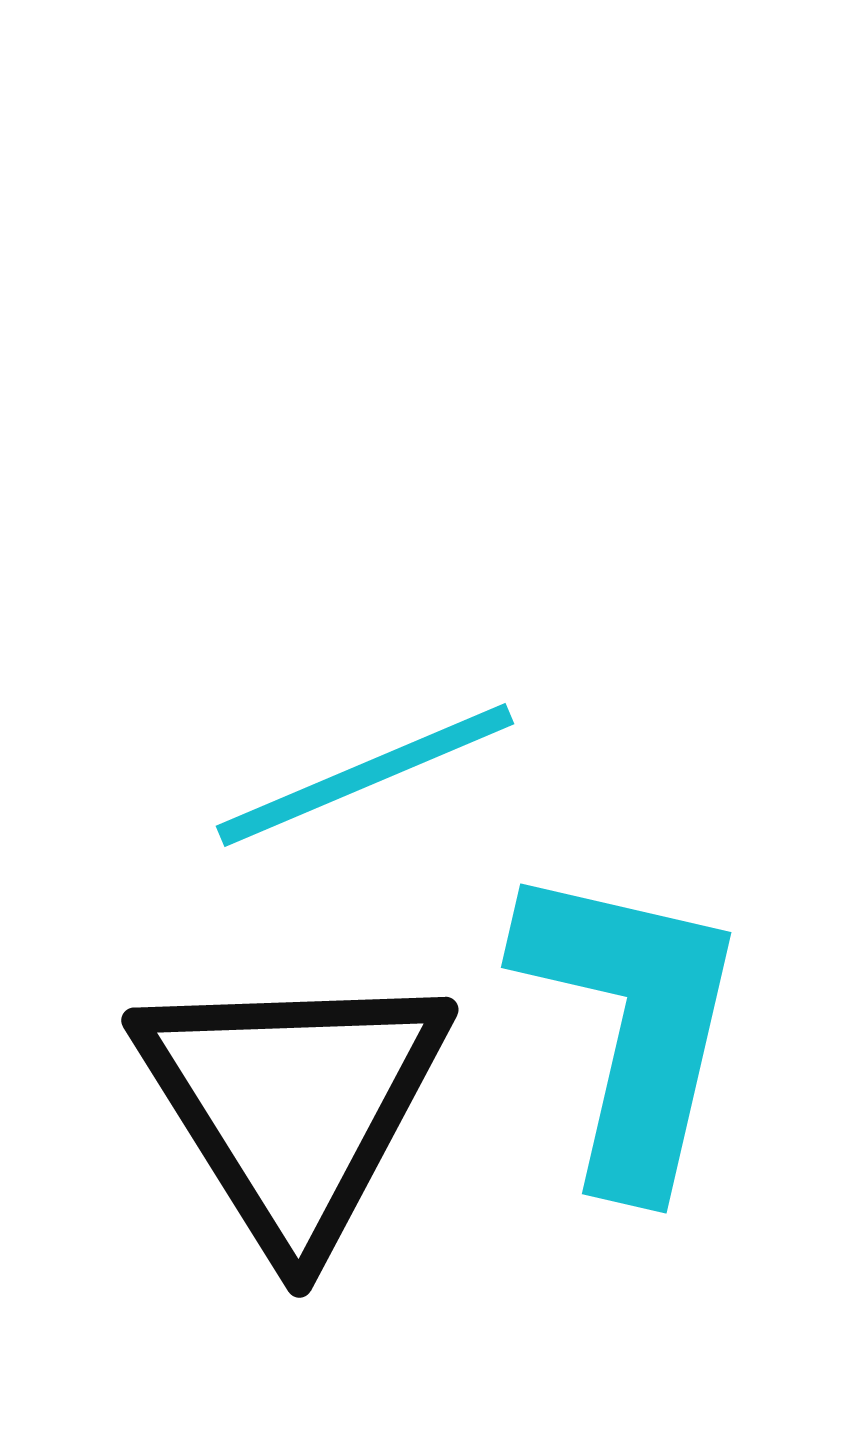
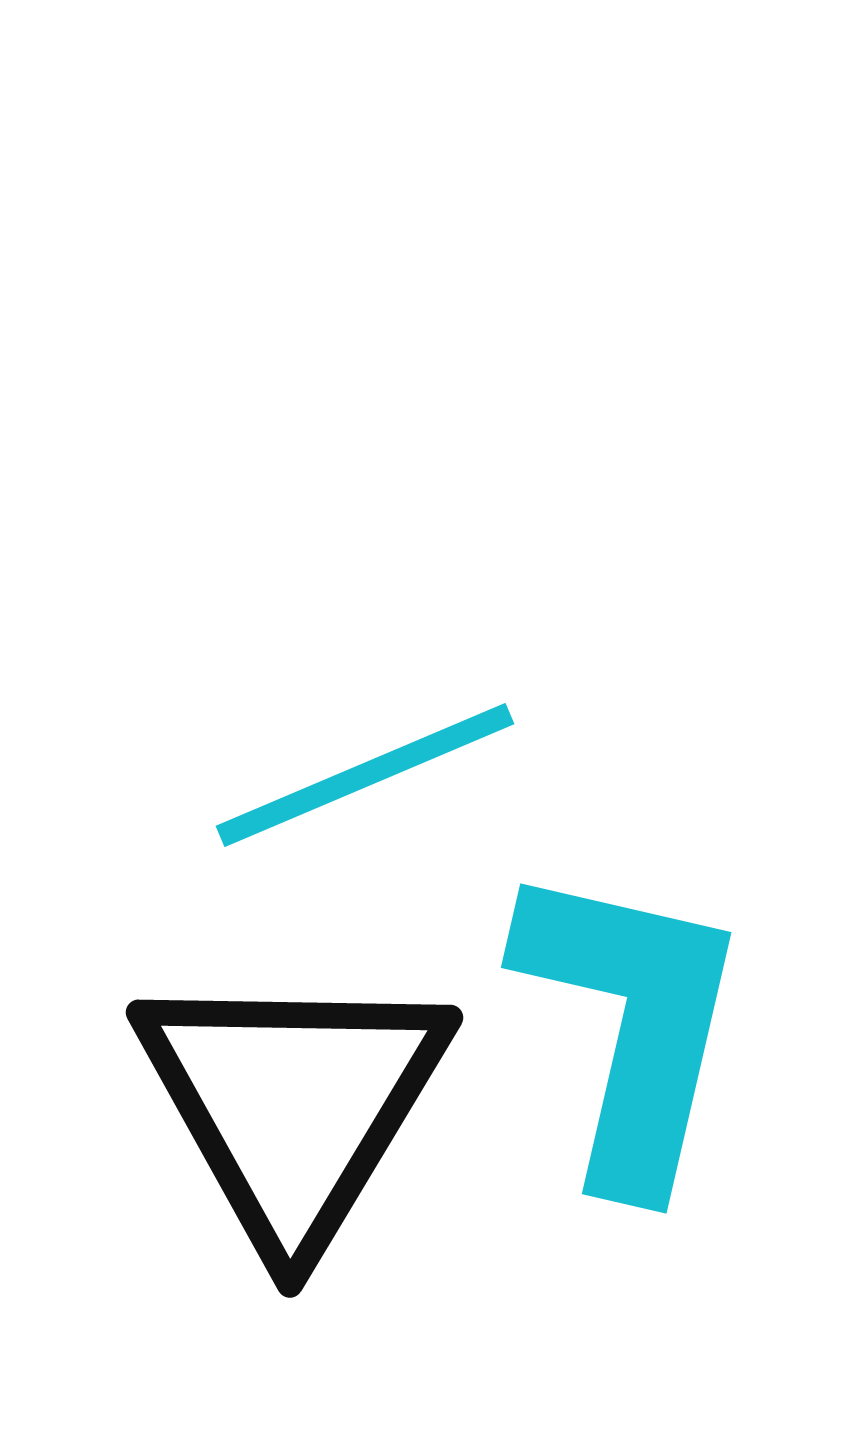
black triangle: rotated 3 degrees clockwise
